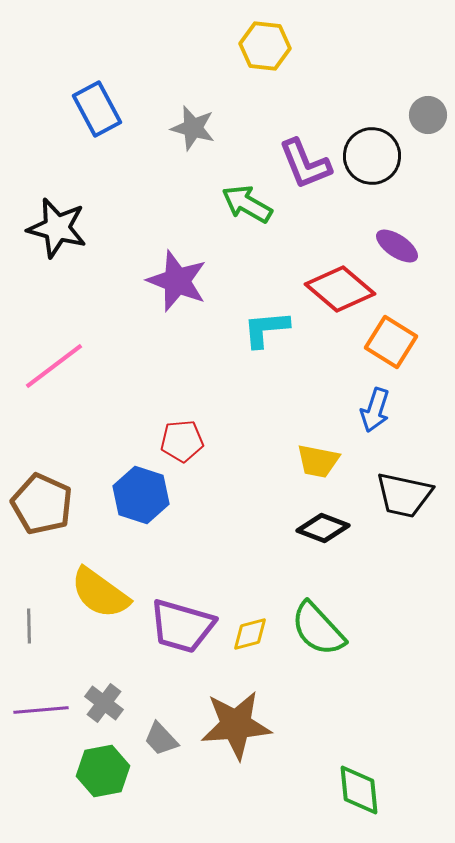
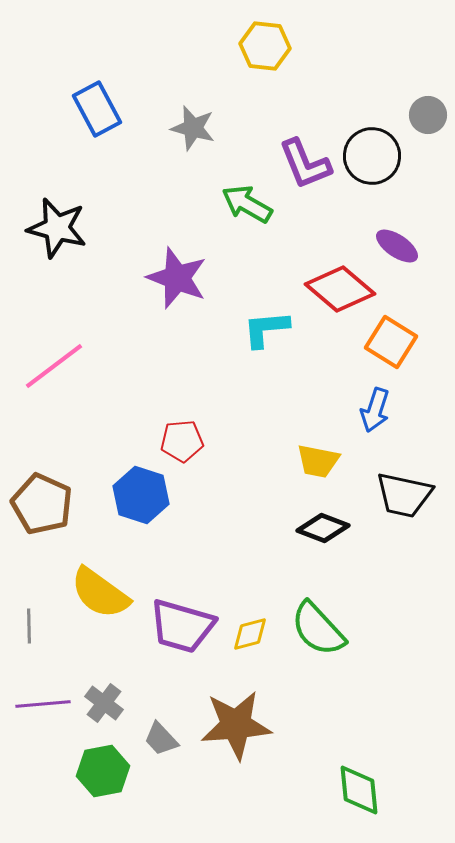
purple star: moved 3 px up
purple line: moved 2 px right, 6 px up
